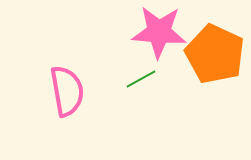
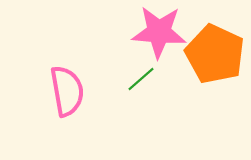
green line: rotated 12 degrees counterclockwise
